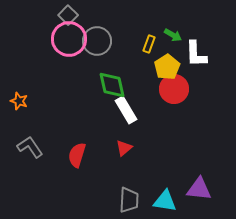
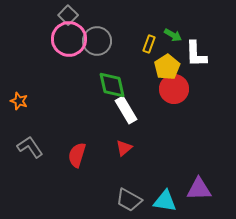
purple triangle: rotated 8 degrees counterclockwise
gray trapezoid: rotated 116 degrees clockwise
